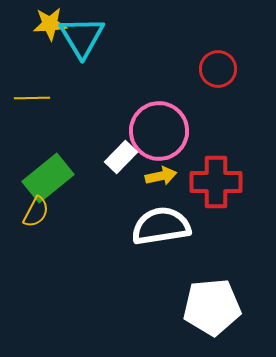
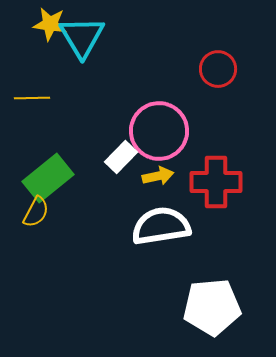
yellow star: rotated 12 degrees clockwise
yellow arrow: moved 3 px left
